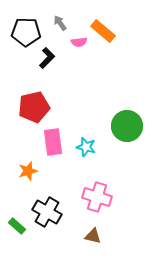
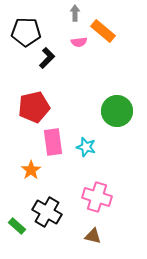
gray arrow: moved 15 px right, 10 px up; rotated 35 degrees clockwise
green circle: moved 10 px left, 15 px up
orange star: moved 3 px right, 1 px up; rotated 18 degrees counterclockwise
